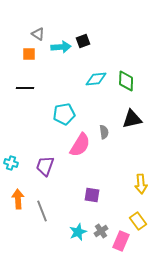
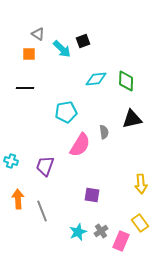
cyan arrow: moved 1 px right, 2 px down; rotated 48 degrees clockwise
cyan pentagon: moved 2 px right, 2 px up
cyan cross: moved 2 px up
yellow rectangle: moved 2 px right, 2 px down
